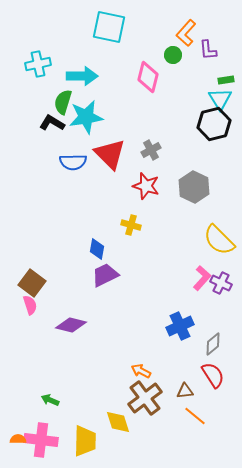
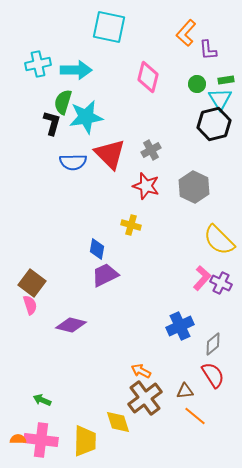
green circle: moved 24 px right, 29 px down
cyan arrow: moved 6 px left, 6 px up
black L-shape: rotated 75 degrees clockwise
green arrow: moved 8 px left
